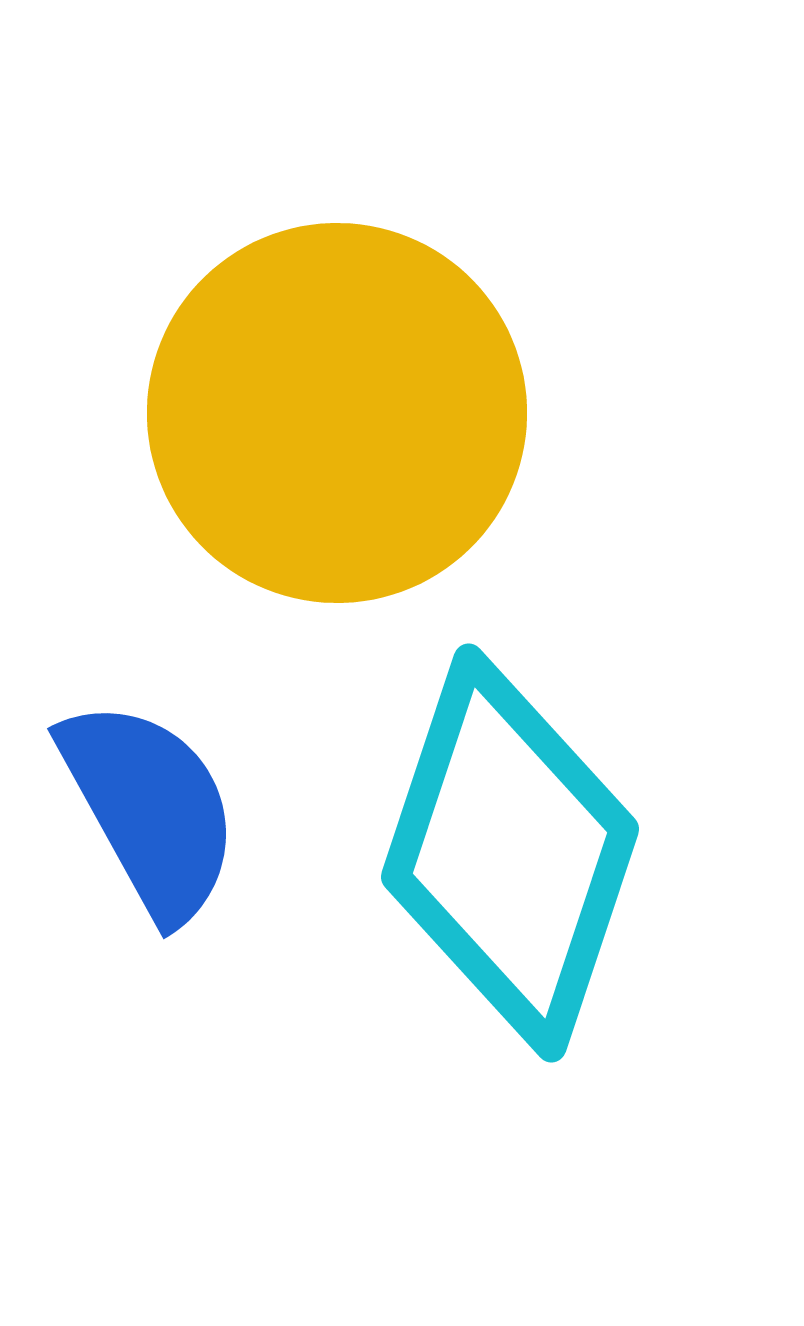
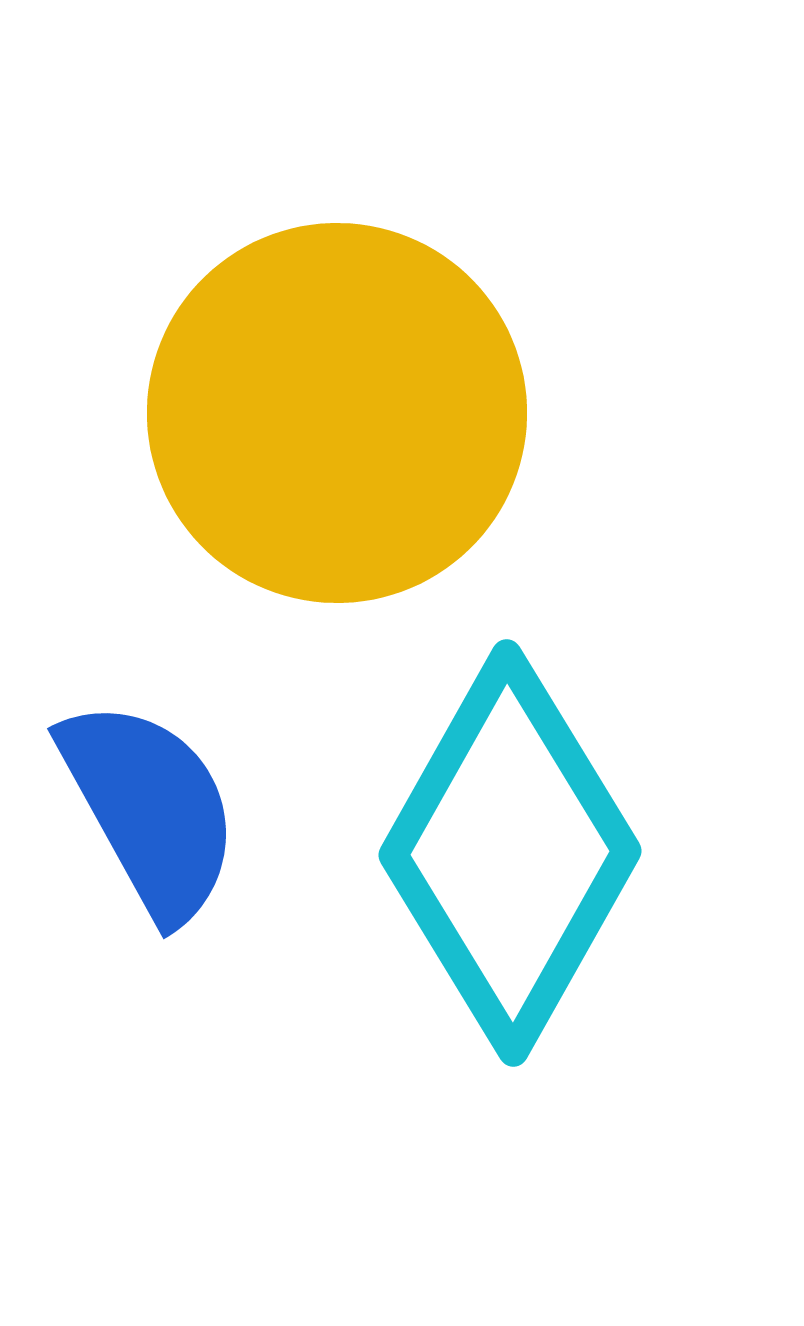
cyan diamond: rotated 11 degrees clockwise
